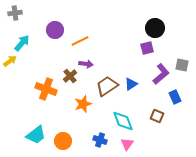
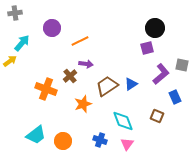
purple circle: moved 3 px left, 2 px up
